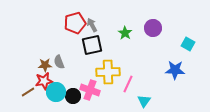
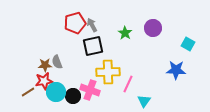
black square: moved 1 px right, 1 px down
gray semicircle: moved 2 px left
blue star: moved 1 px right
